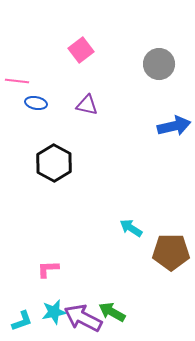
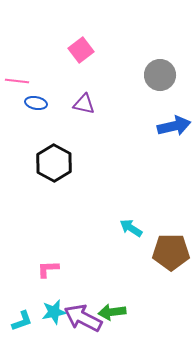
gray circle: moved 1 px right, 11 px down
purple triangle: moved 3 px left, 1 px up
green arrow: rotated 36 degrees counterclockwise
